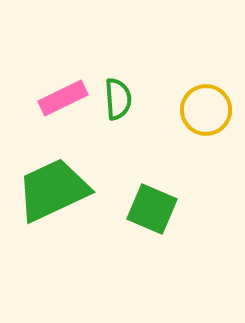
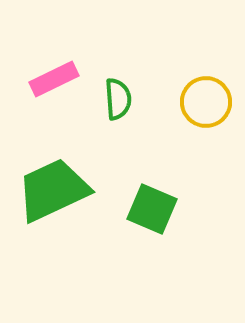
pink rectangle: moved 9 px left, 19 px up
yellow circle: moved 8 px up
